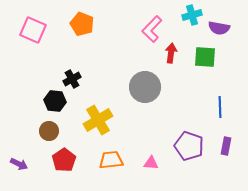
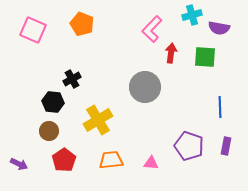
black hexagon: moved 2 px left, 1 px down
